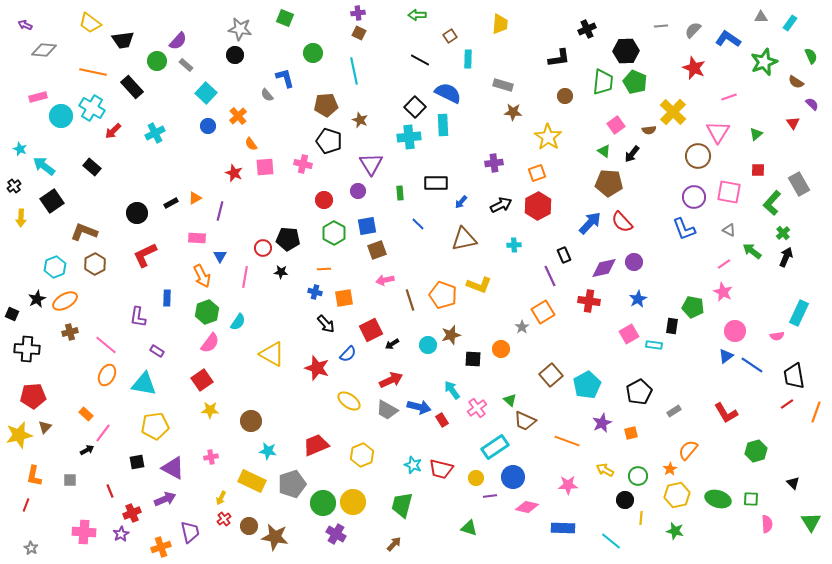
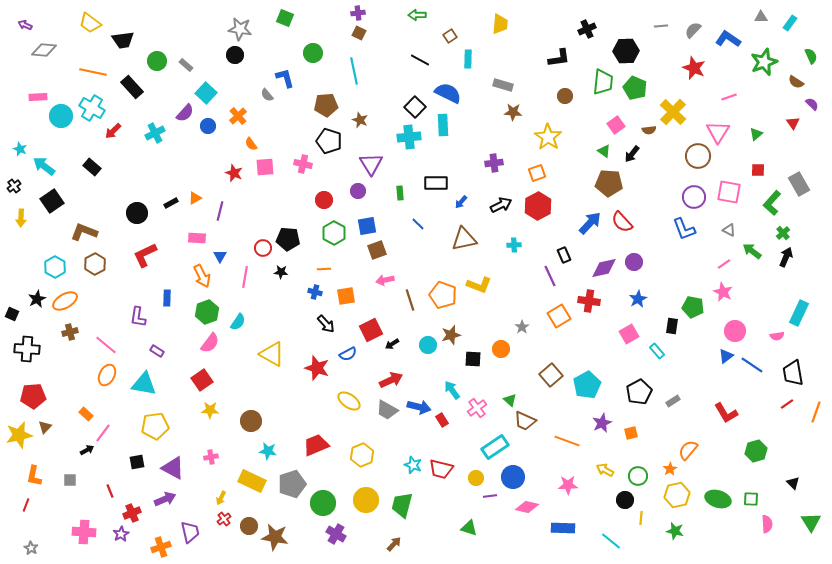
purple semicircle at (178, 41): moved 7 px right, 72 px down
green pentagon at (635, 82): moved 6 px down
pink rectangle at (38, 97): rotated 12 degrees clockwise
cyan hexagon at (55, 267): rotated 10 degrees counterclockwise
orange square at (344, 298): moved 2 px right, 2 px up
orange square at (543, 312): moved 16 px right, 4 px down
cyan rectangle at (654, 345): moved 3 px right, 6 px down; rotated 42 degrees clockwise
blue semicircle at (348, 354): rotated 18 degrees clockwise
black trapezoid at (794, 376): moved 1 px left, 3 px up
gray rectangle at (674, 411): moved 1 px left, 10 px up
yellow circle at (353, 502): moved 13 px right, 2 px up
